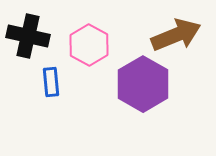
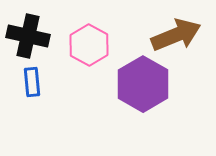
blue rectangle: moved 19 px left
